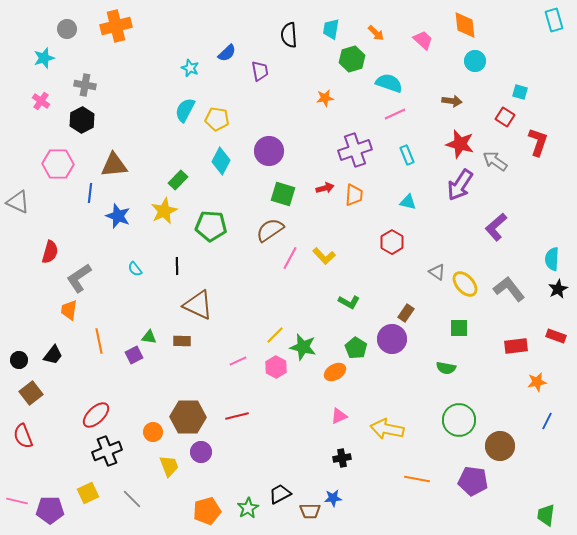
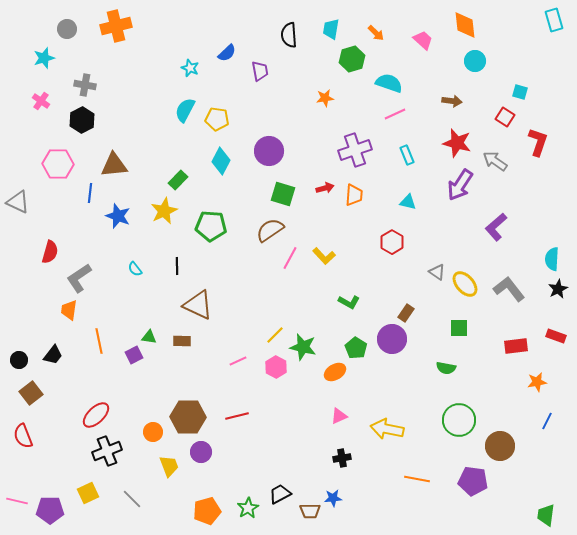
red star at (460, 144): moved 3 px left, 1 px up
